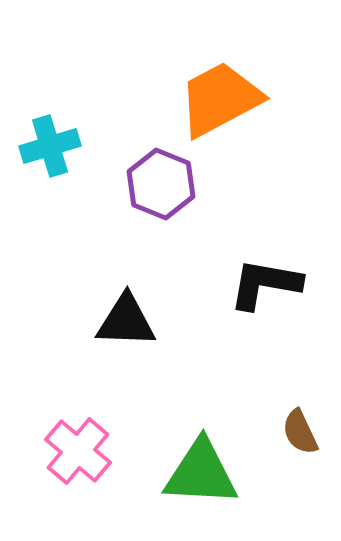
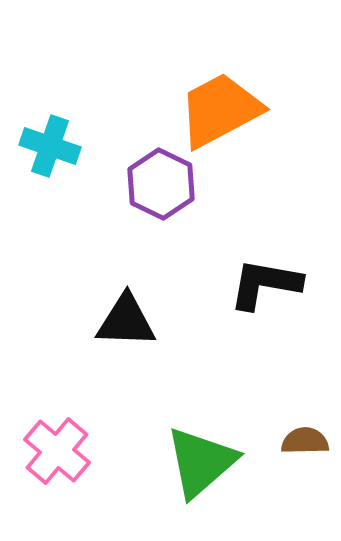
orange trapezoid: moved 11 px down
cyan cross: rotated 36 degrees clockwise
purple hexagon: rotated 4 degrees clockwise
brown semicircle: moved 5 px right, 9 px down; rotated 114 degrees clockwise
pink cross: moved 21 px left
green triangle: moved 11 px up; rotated 44 degrees counterclockwise
